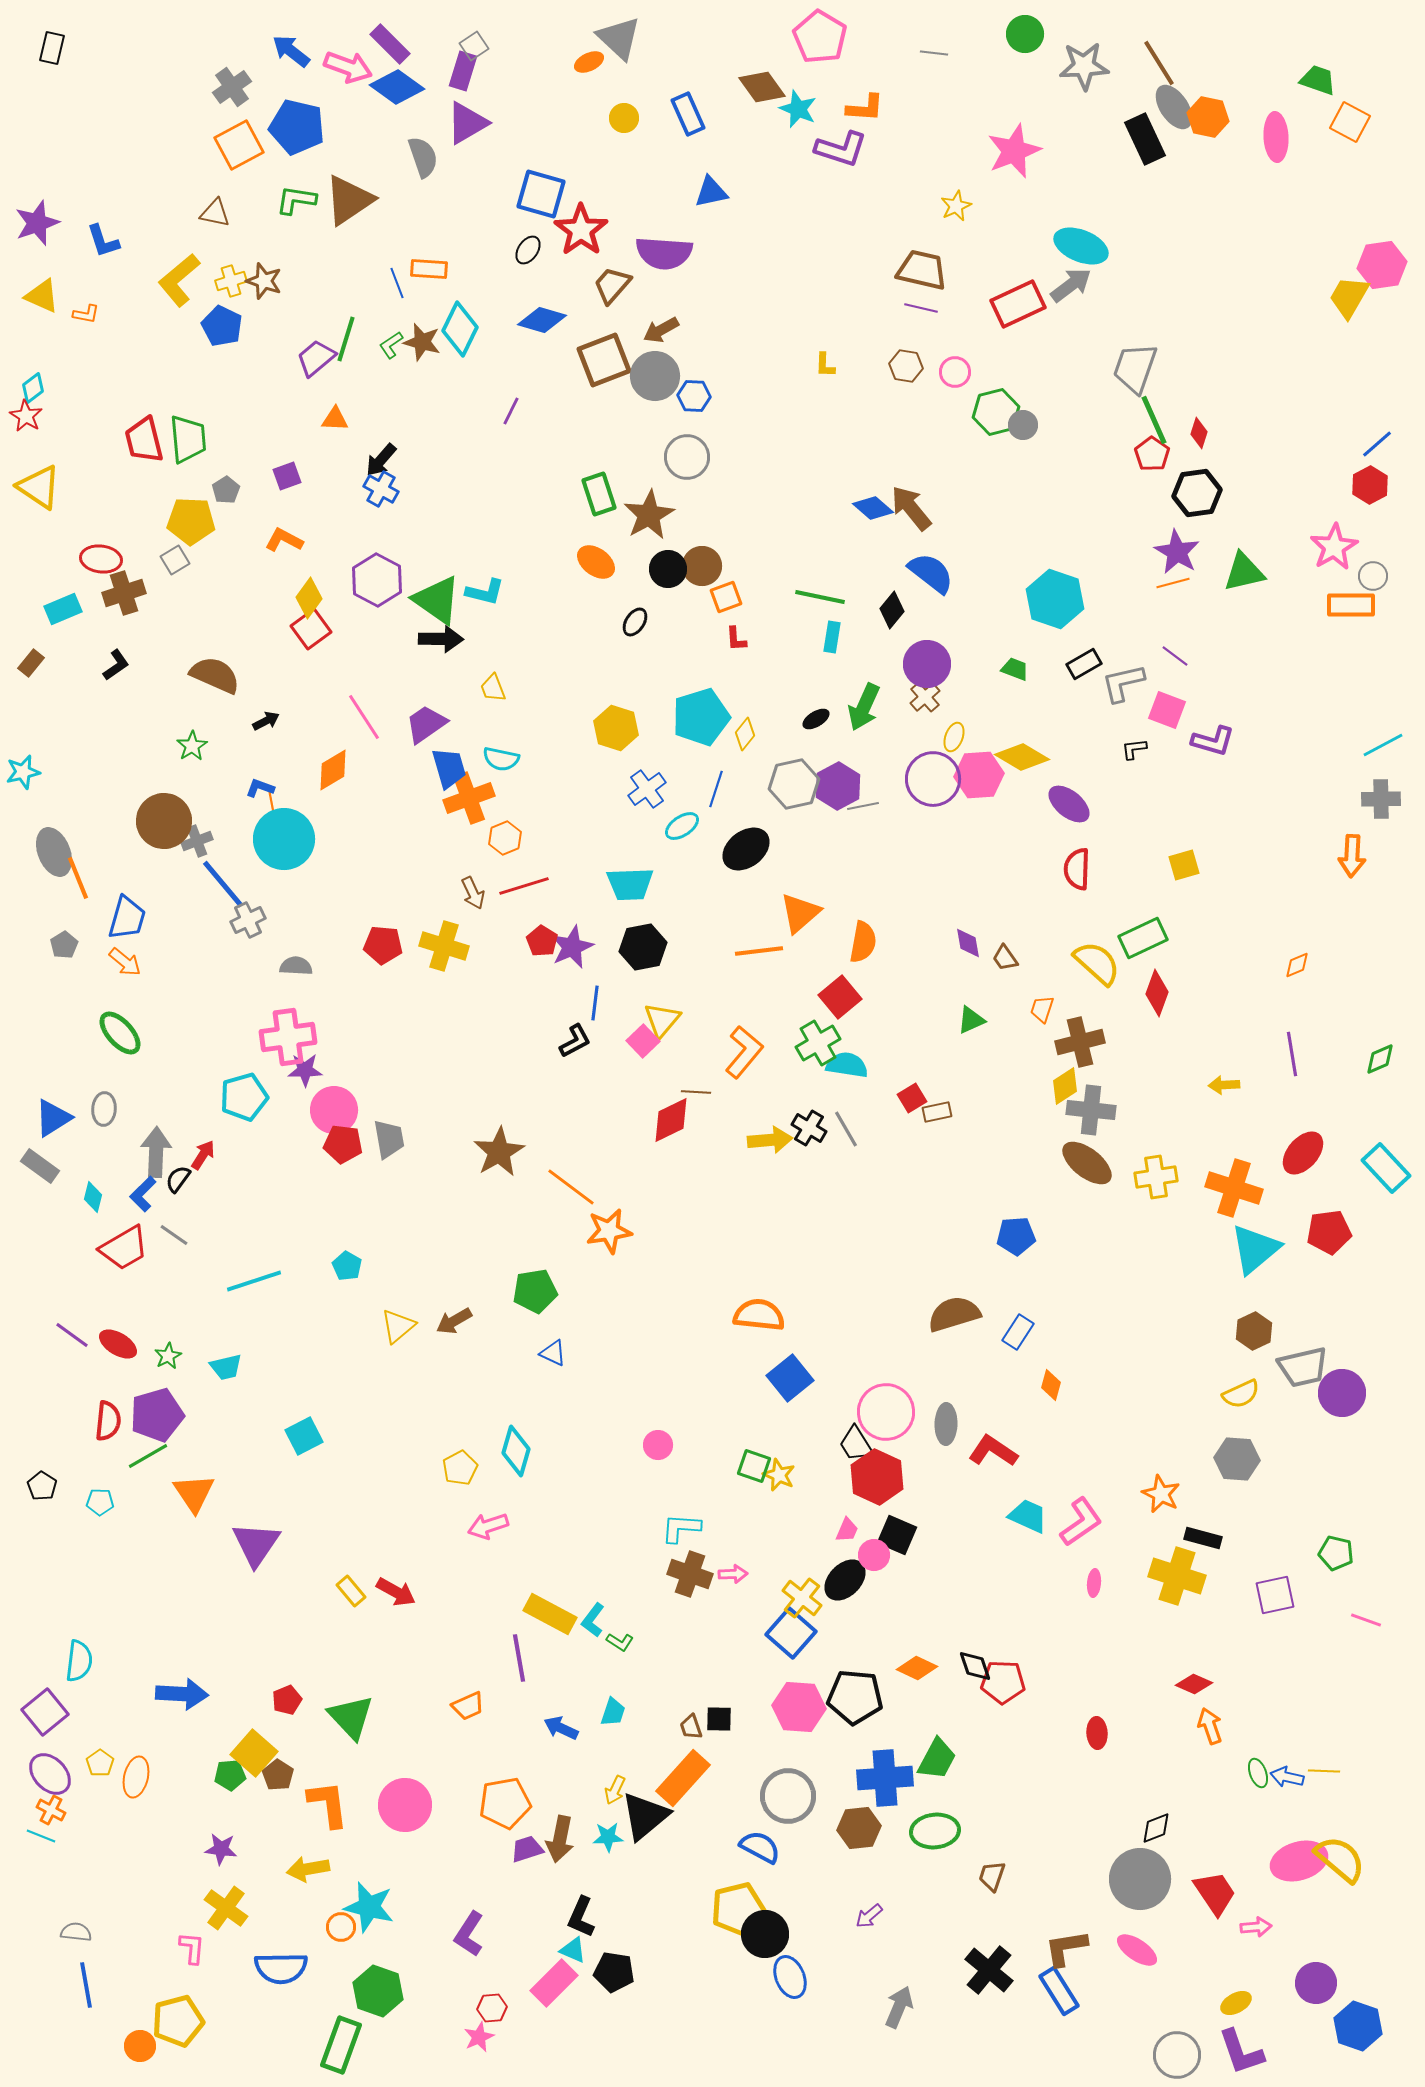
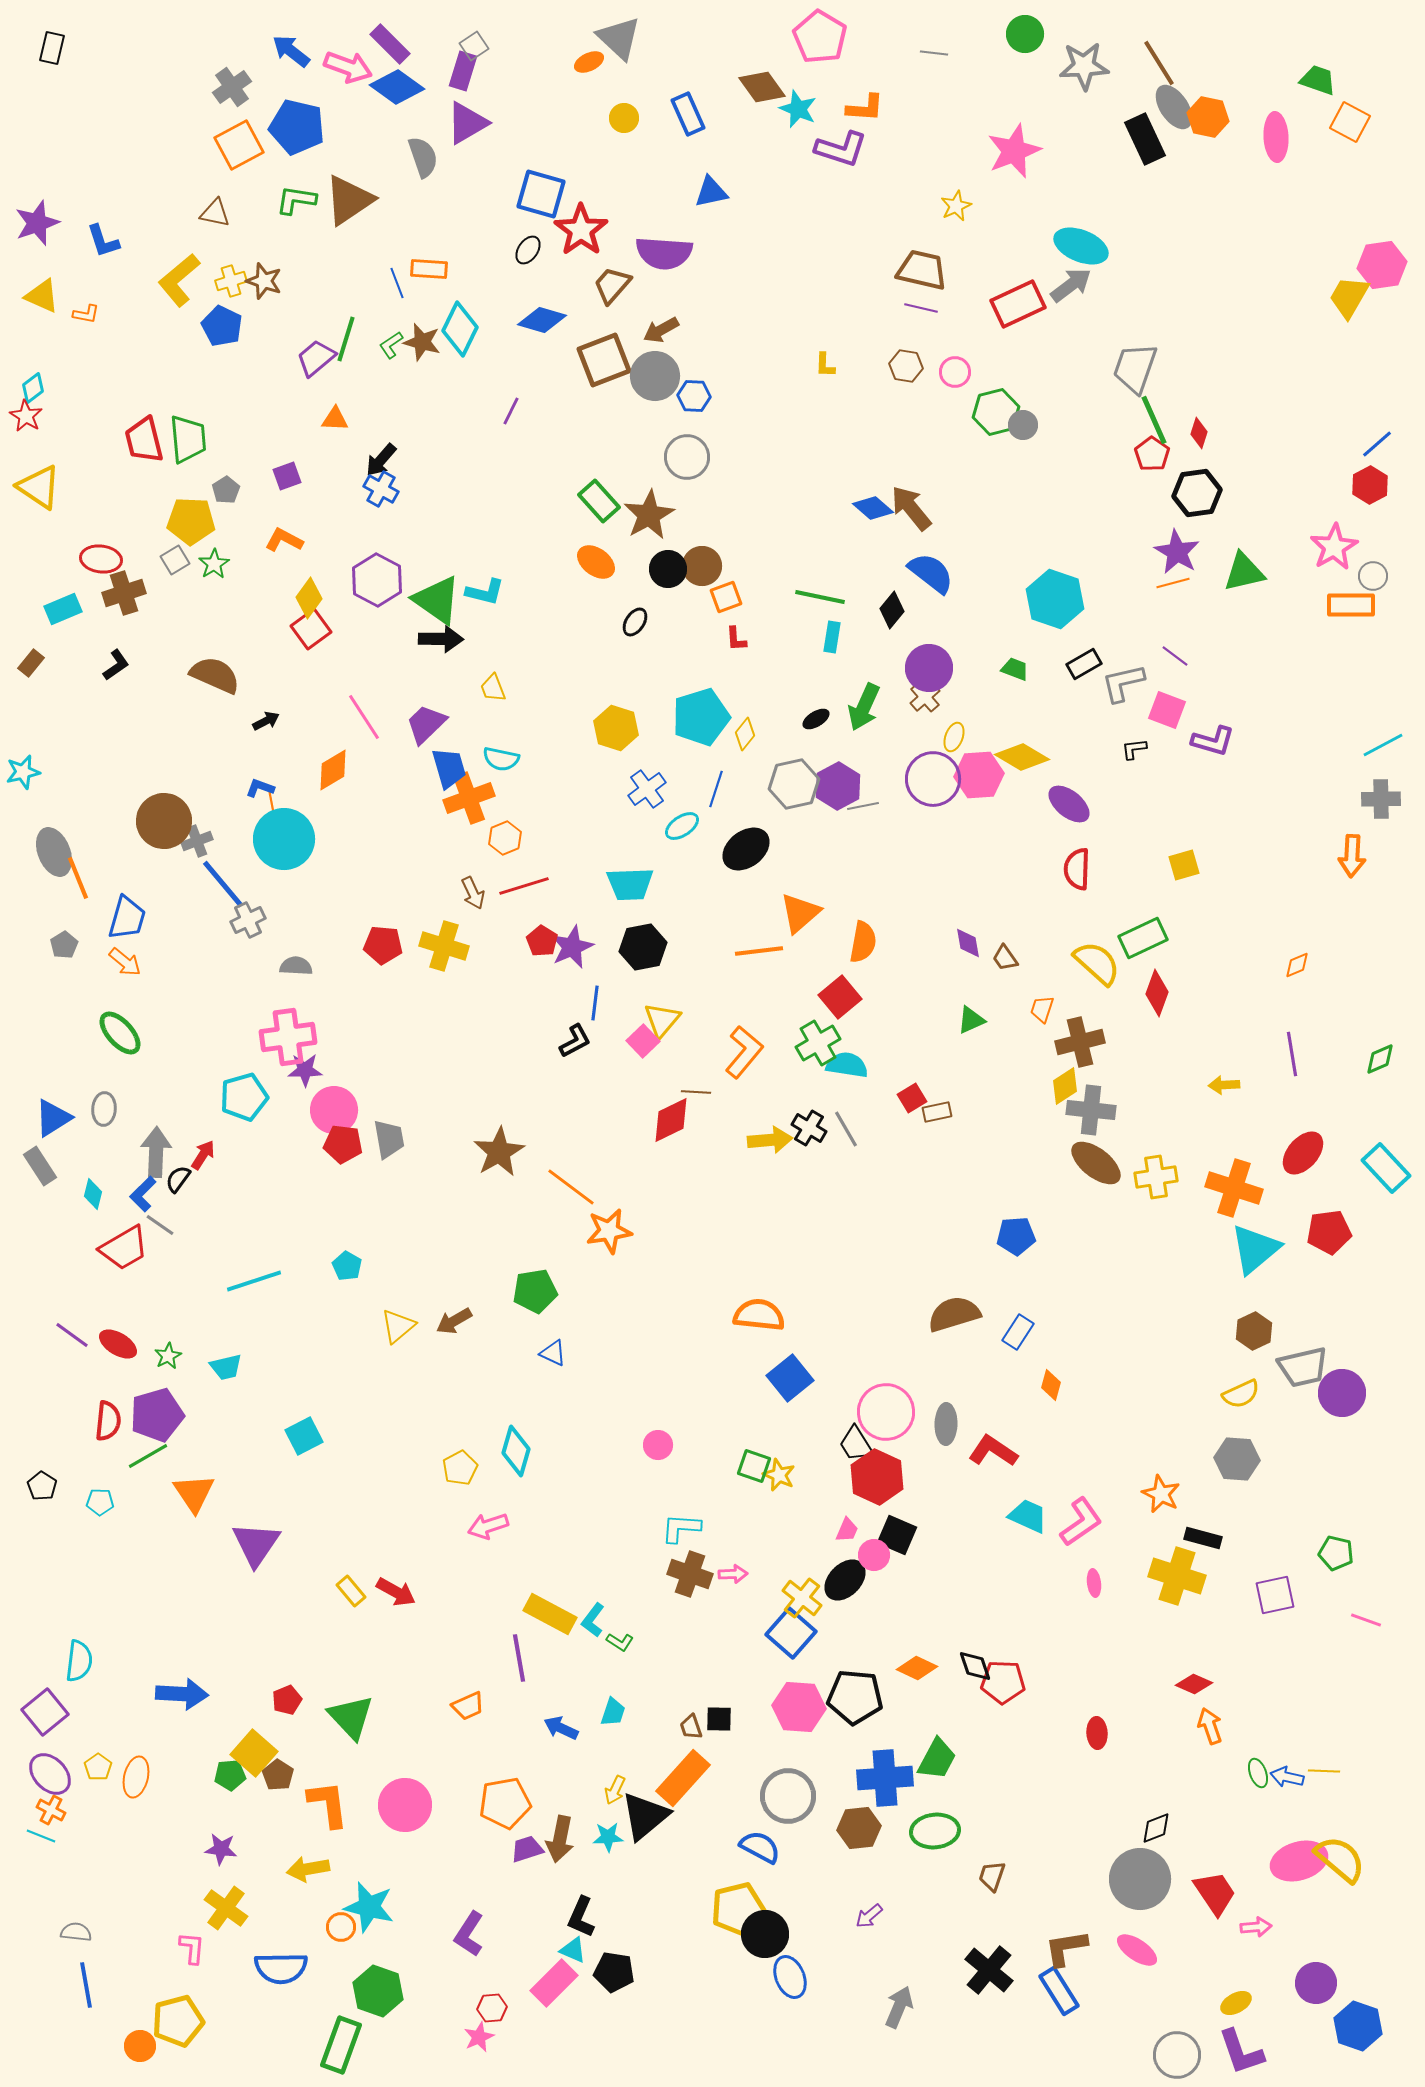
green rectangle at (599, 494): moved 7 px down; rotated 24 degrees counterclockwise
purple circle at (927, 664): moved 2 px right, 4 px down
purple trapezoid at (426, 724): rotated 9 degrees counterclockwise
green star at (192, 746): moved 22 px right, 182 px up
brown ellipse at (1087, 1163): moved 9 px right
gray rectangle at (40, 1166): rotated 21 degrees clockwise
cyan diamond at (93, 1197): moved 3 px up
gray line at (174, 1235): moved 14 px left, 10 px up
pink ellipse at (1094, 1583): rotated 12 degrees counterclockwise
yellow pentagon at (100, 1763): moved 2 px left, 4 px down
